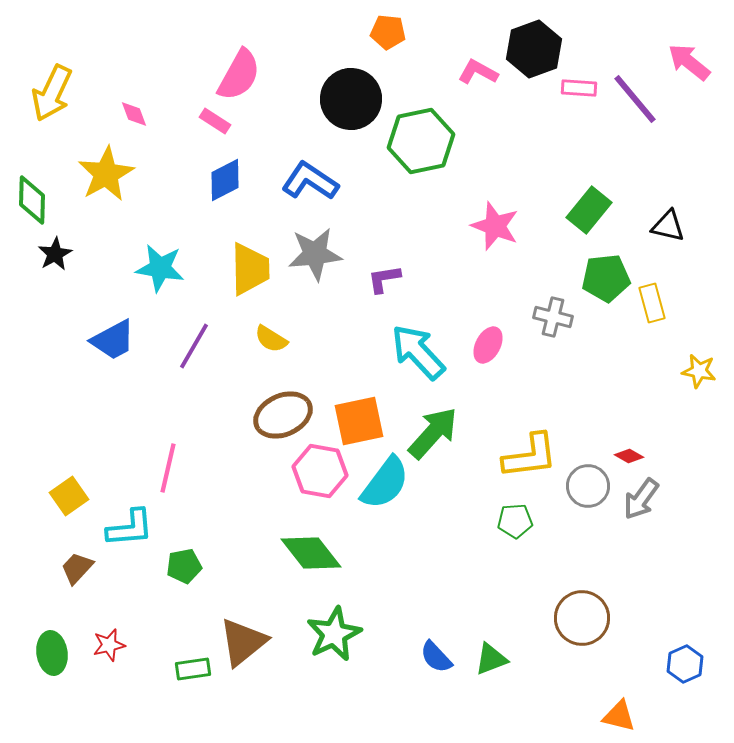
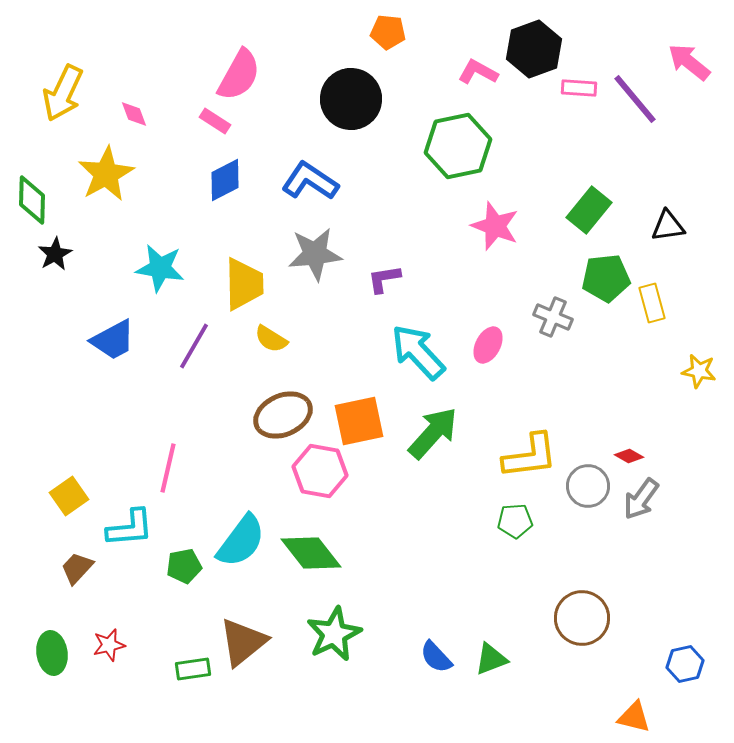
yellow arrow at (52, 93): moved 11 px right
green hexagon at (421, 141): moved 37 px right, 5 px down
black triangle at (668, 226): rotated 21 degrees counterclockwise
yellow trapezoid at (250, 269): moved 6 px left, 15 px down
gray cross at (553, 317): rotated 9 degrees clockwise
cyan semicircle at (385, 483): moved 144 px left, 58 px down
blue hexagon at (685, 664): rotated 12 degrees clockwise
orange triangle at (619, 716): moved 15 px right, 1 px down
